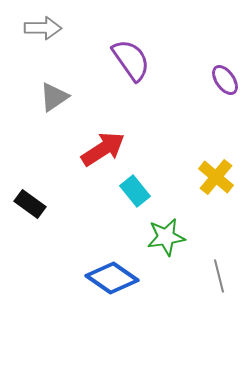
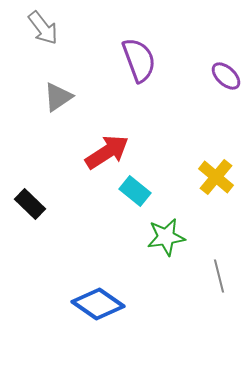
gray arrow: rotated 51 degrees clockwise
purple semicircle: moved 8 px right; rotated 15 degrees clockwise
purple ellipse: moved 1 px right, 4 px up; rotated 12 degrees counterclockwise
gray triangle: moved 4 px right
red arrow: moved 4 px right, 3 px down
cyan rectangle: rotated 12 degrees counterclockwise
black rectangle: rotated 8 degrees clockwise
blue diamond: moved 14 px left, 26 px down
